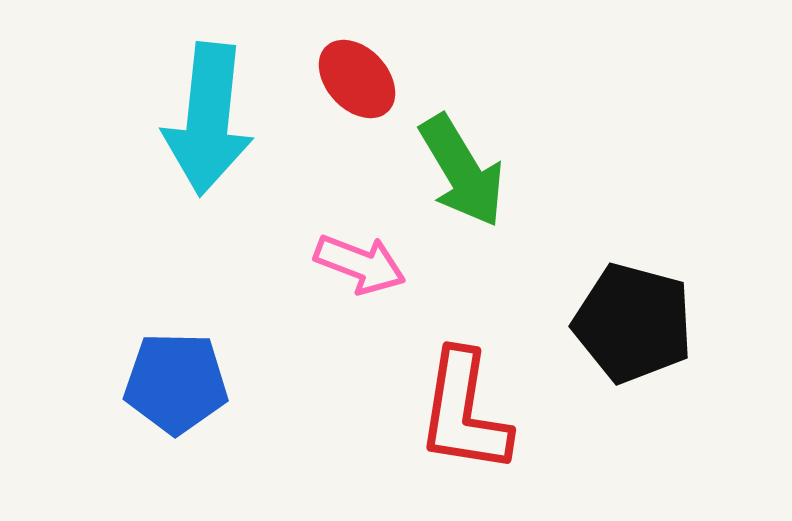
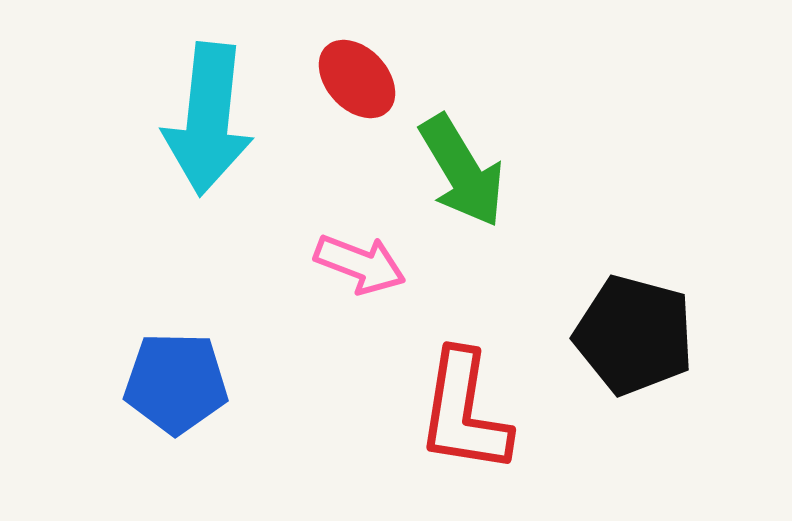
black pentagon: moved 1 px right, 12 px down
